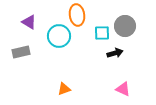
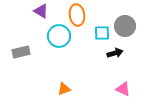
purple triangle: moved 12 px right, 11 px up
